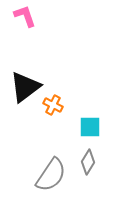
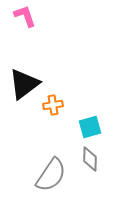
black triangle: moved 1 px left, 3 px up
orange cross: rotated 36 degrees counterclockwise
cyan square: rotated 15 degrees counterclockwise
gray diamond: moved 2 px right, 3 px up; rotated 30 degrees counterclockwise
